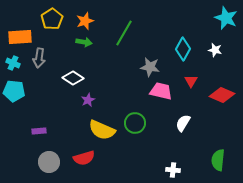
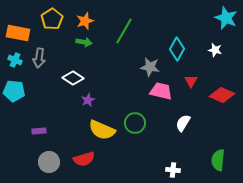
green line: moved 2 px up
orange rectangle: moved 2 px left, 4 px up; rotated 15 degrees clockwise
cyan diamond: moved 6 px left
cyan cross: moved 2 px right, 3 px up
red semicircle: moved 1 px down
